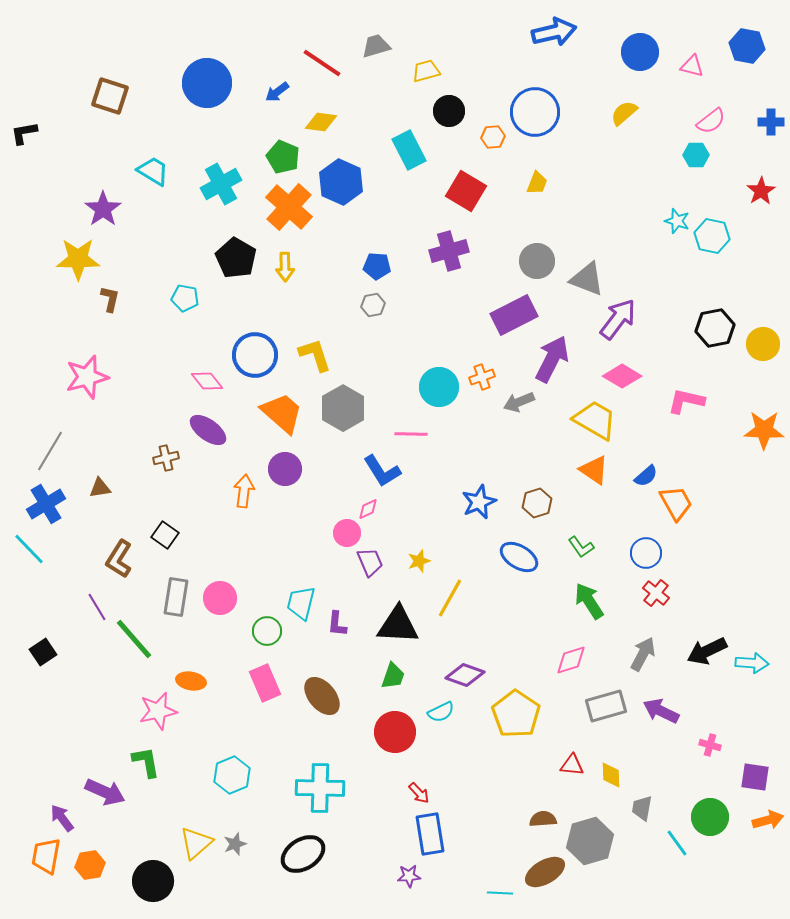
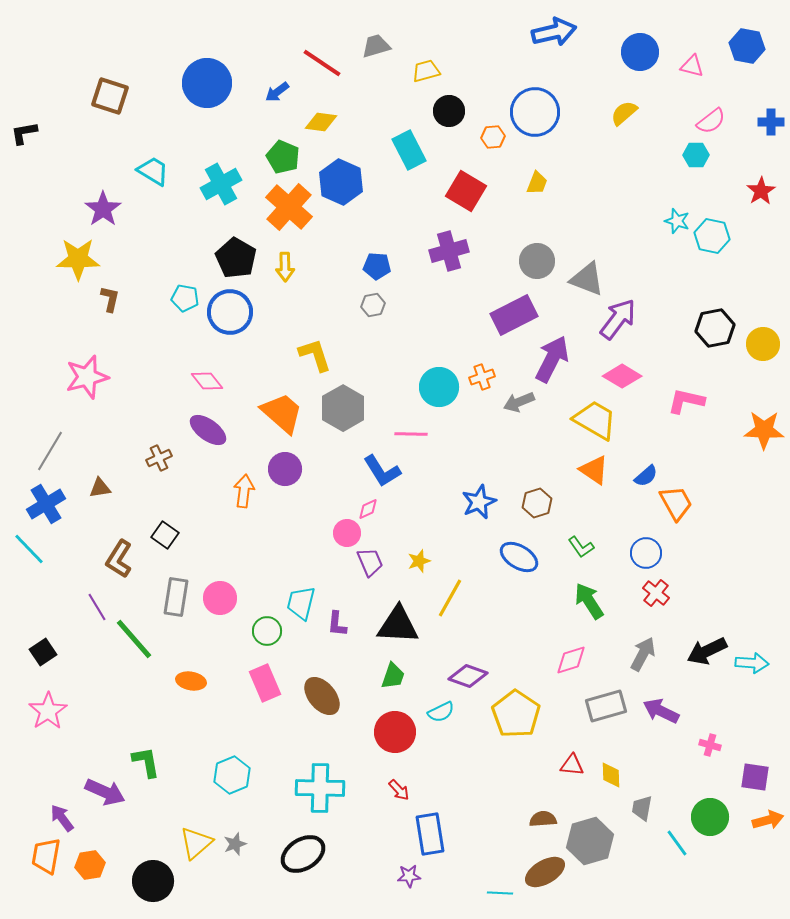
blue circle at (255, 355): moved 25 px left, 43 px up
brown cross at (166, 458): moved 7 px left; rotated 10 degrees counterclockwise
purple diamond at (465, 675): moved 3 px right, 1 px down
pink star at (158, 711): moved 110 px left; rotated 21 degrees counterclockwise
red arrow at (419, 793): moved 20 px left, 3 px up
